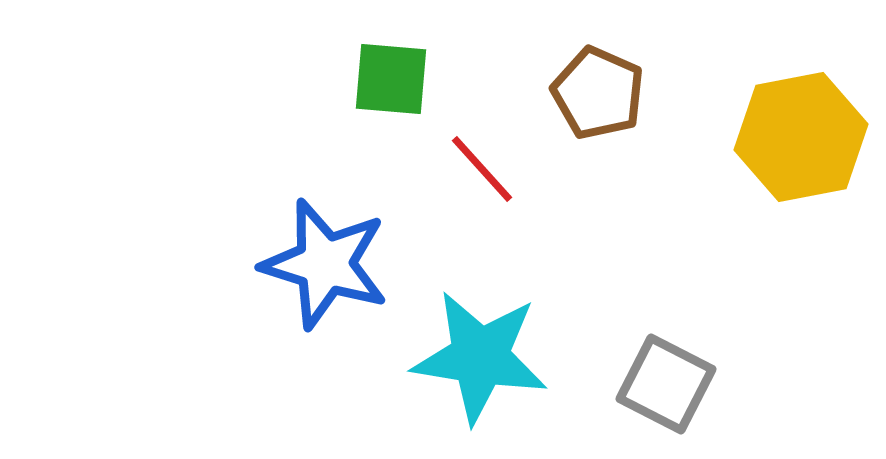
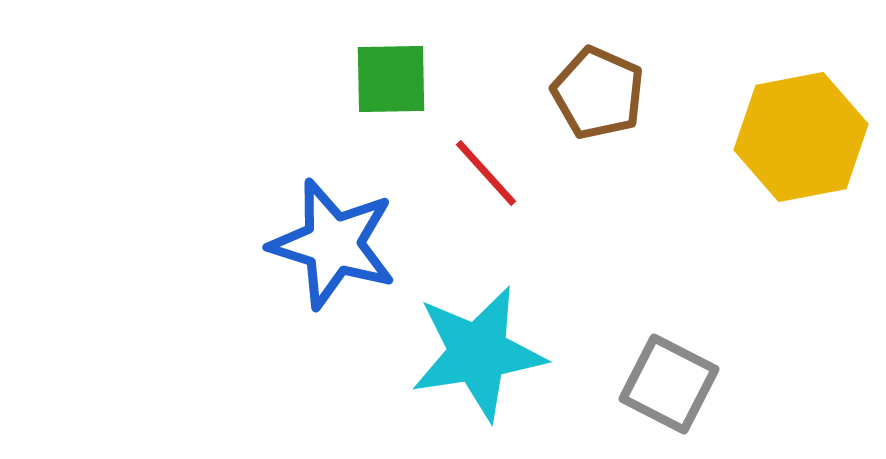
green square: rotated 6 degrees counterclockwise
red line: moved 4 px right, 4 px down
blue star: moved 8 px right, 20 px up
cyan star: moved 2 px left, 4 px up; rotated 18 degrees counterclockwise
gray square: moved 3 px right
